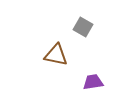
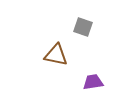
gray square: rotated 12 degrees counterclockwise
